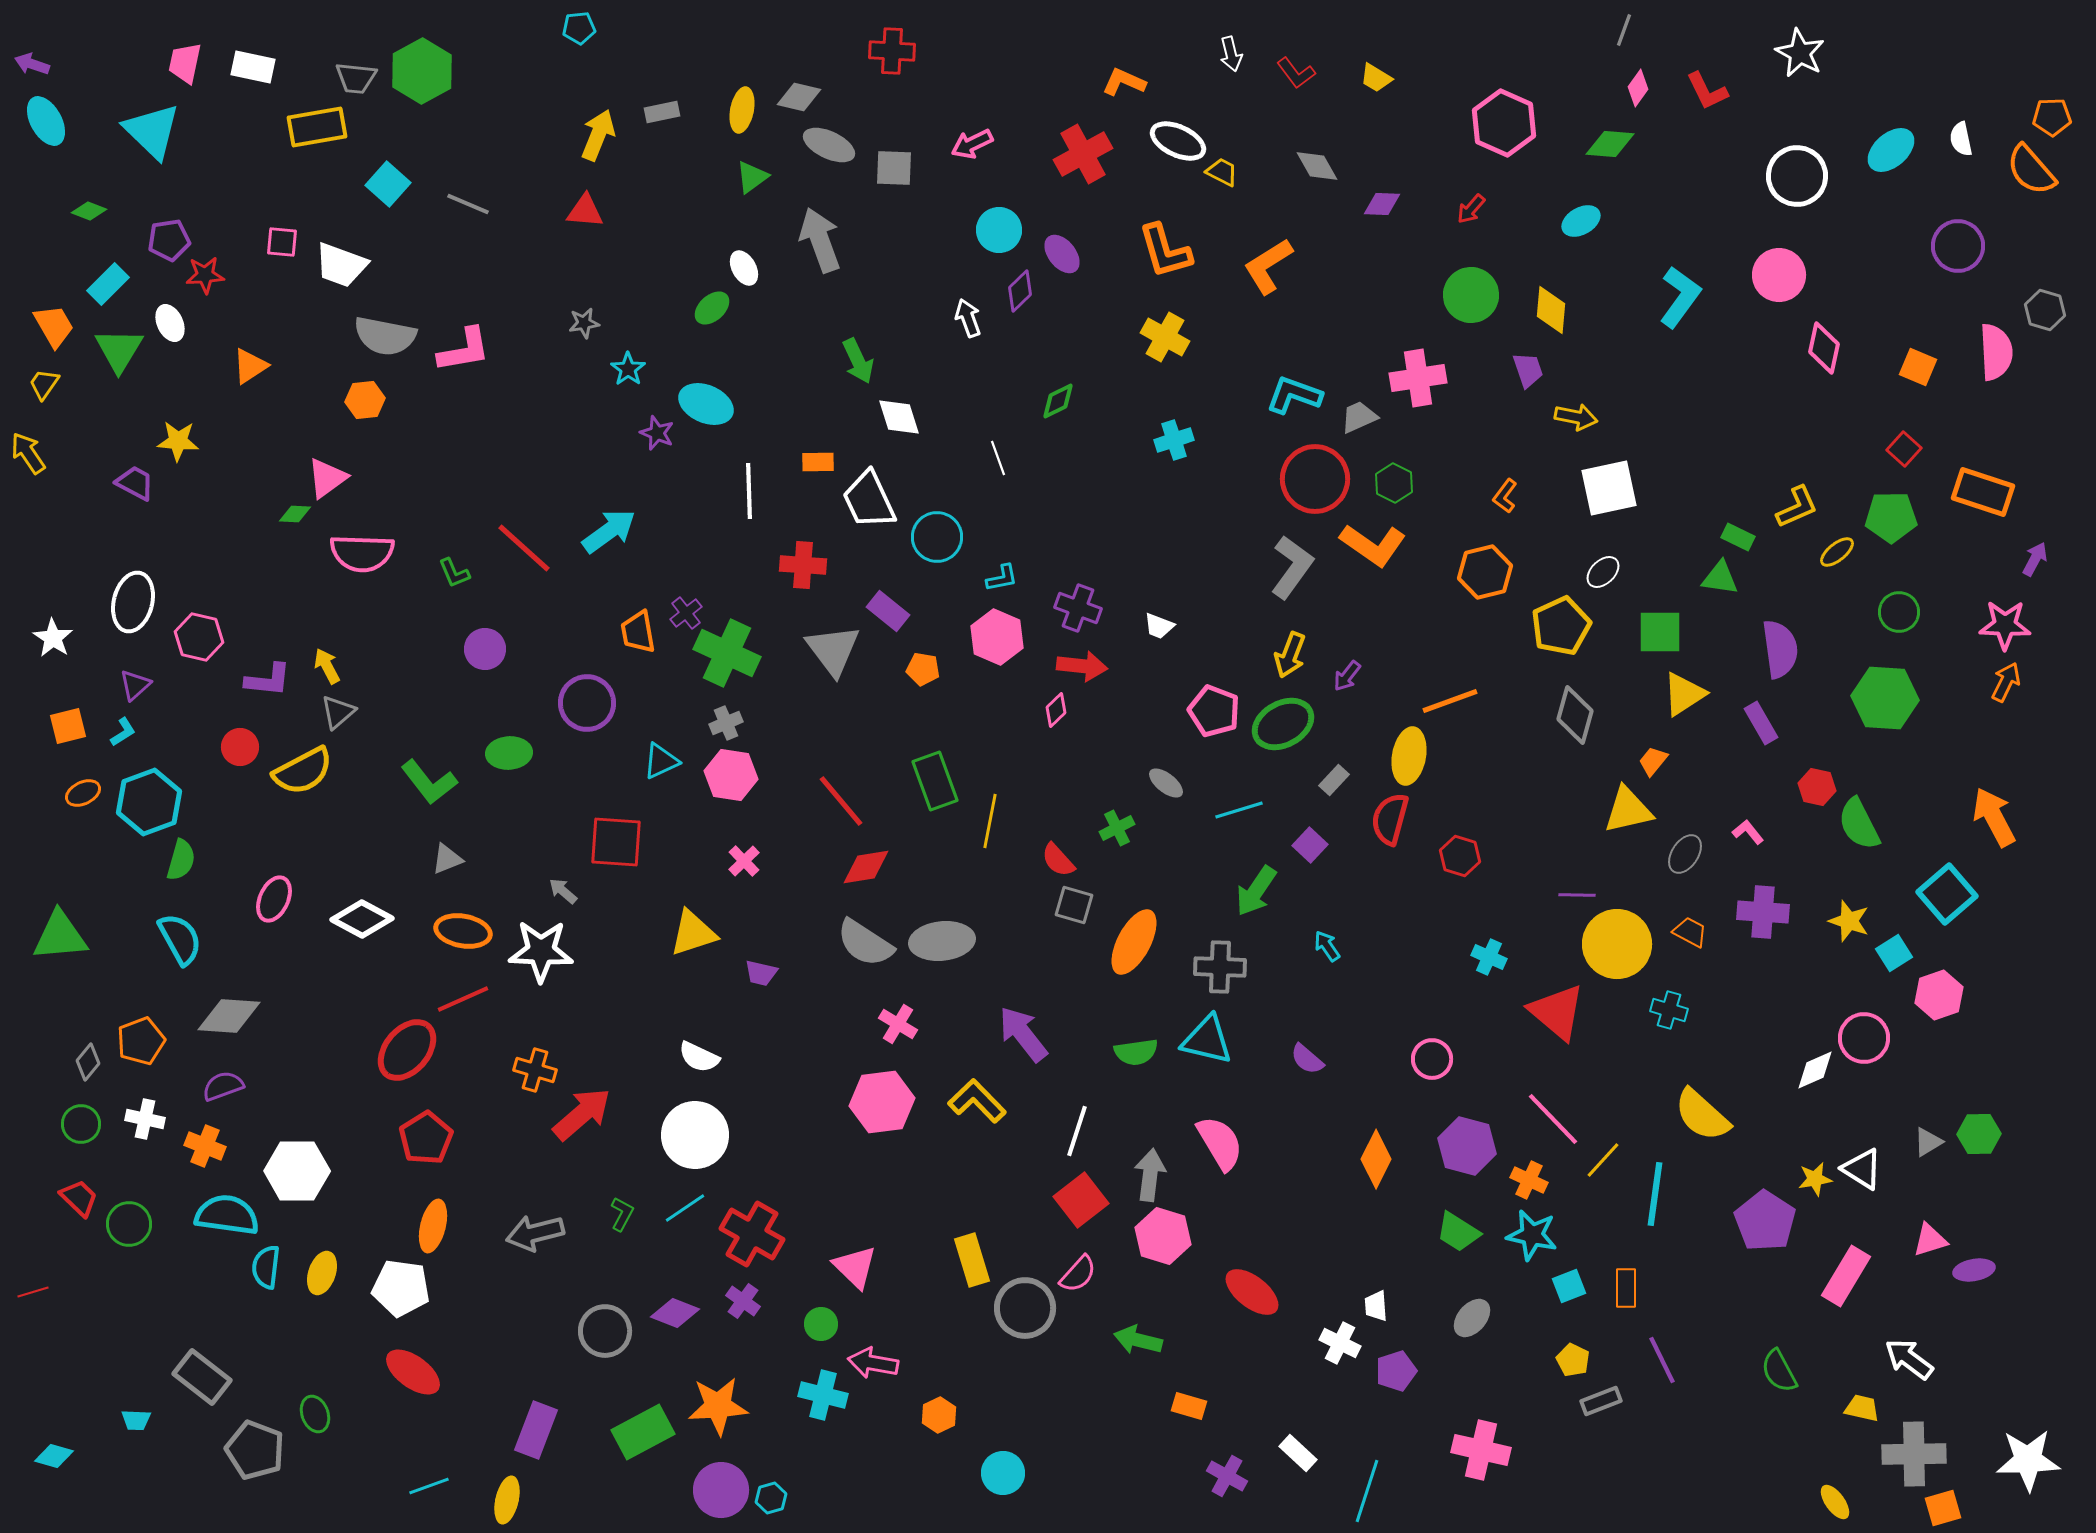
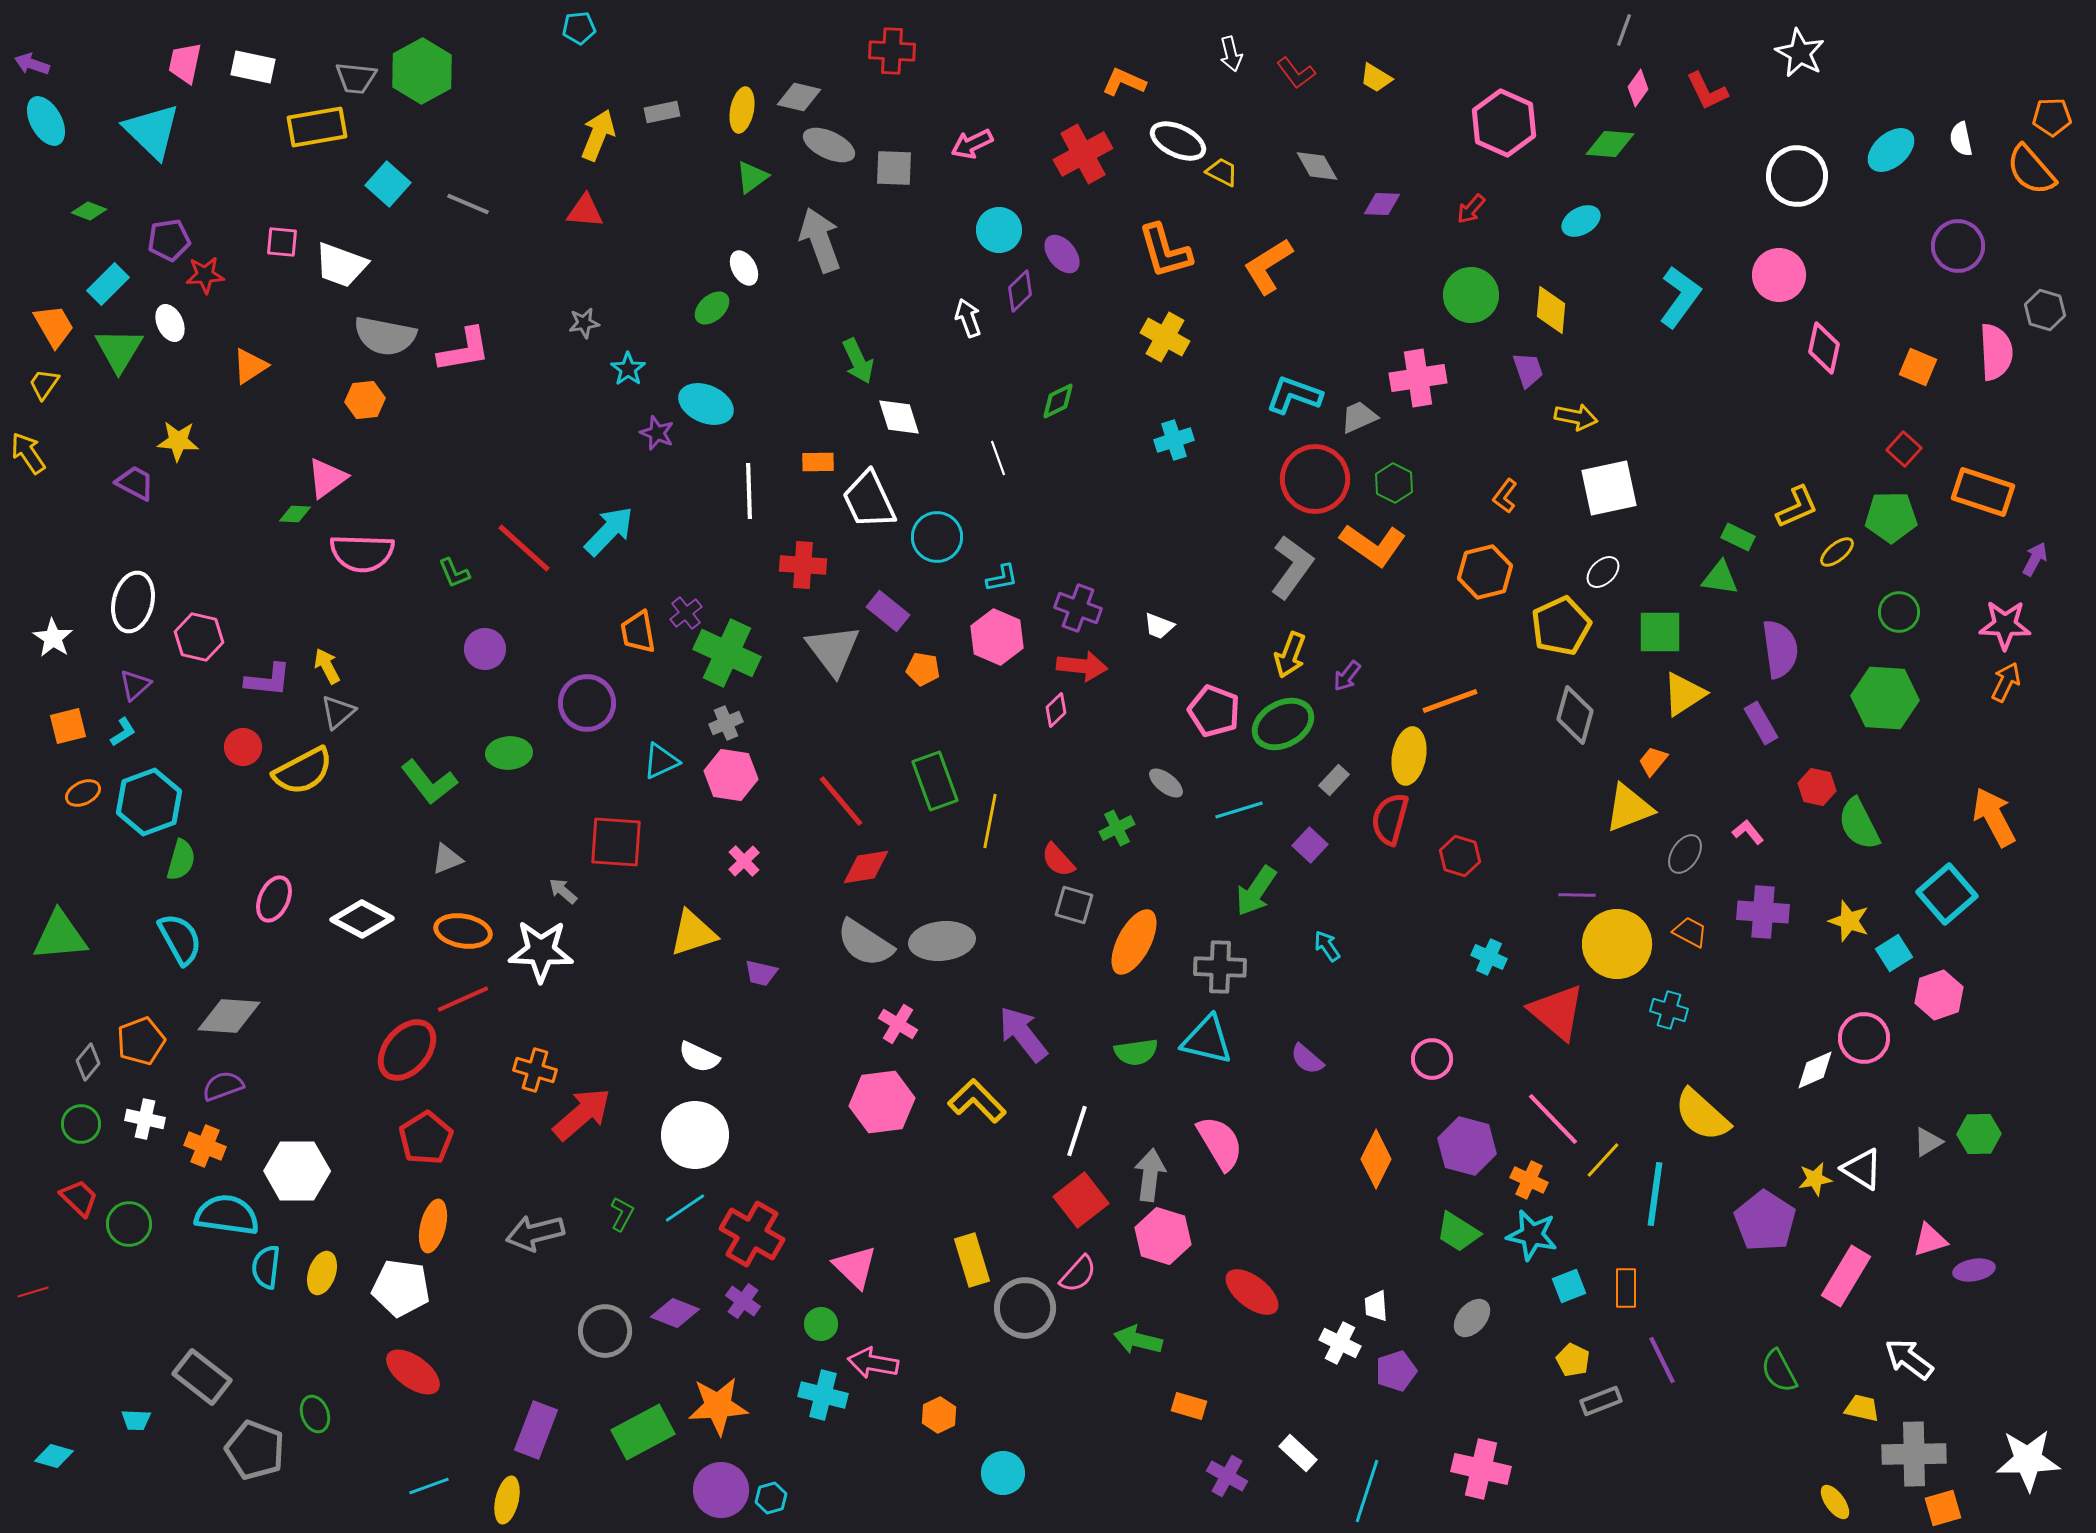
cyan arrow at (609, 531): rotated 10 degrees counterclockwise
red circle at (240, 747): moved 3 px right
yellow triangle at (1628, 810): moved 1 px right, 2 px up; rotated 8 degrees counterclockwise
pink cross at (1481, 1450): moved 19 px down
